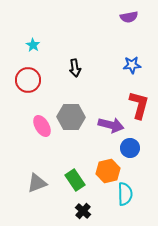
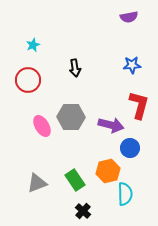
cyan star: rotated 16 degrees clockwise
